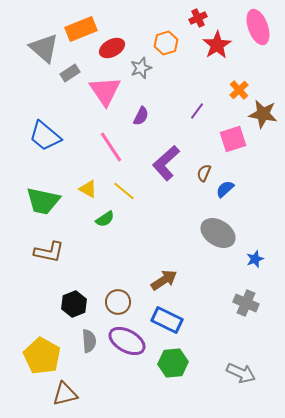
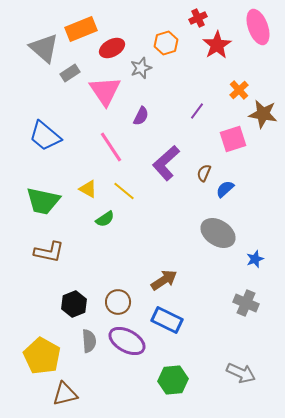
green hexagon: moved 17 px down
